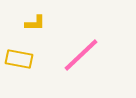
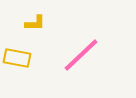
yellow rectangle: moved 2 px left, 1 px up
